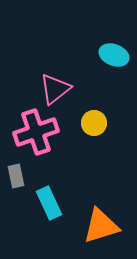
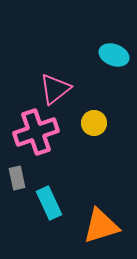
gray rectangle: moved 1 px right, 2 px down
